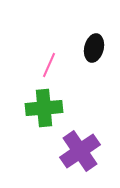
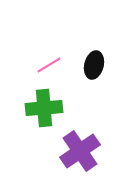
black ellipse: moved 17 px down
pink line: rotated 35 degrees clockwise
